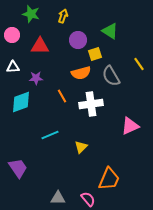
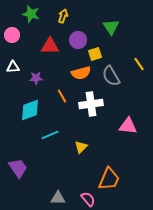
green triangle: moved 1 px right, 4 px up; rotated 24 degrees clockwise
red triangle: moved 10 px right
cyan diamond: moved 9 px right, 8 px down
pink triangle: moved 2 px left; rotated 30 degrees clockwise
